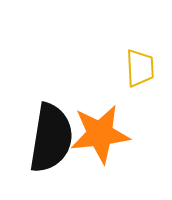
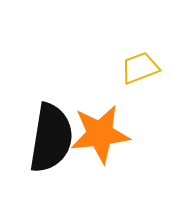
yellow trapezoid: rotated 108 degrees counterclockwise
